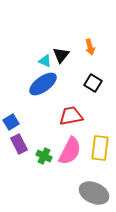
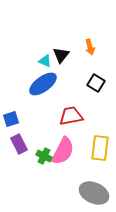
black square: moved 3 px right
blue square: moved 3 px up; rotated 14 degrees clockwise
pink semicircle: moved 7 px left
